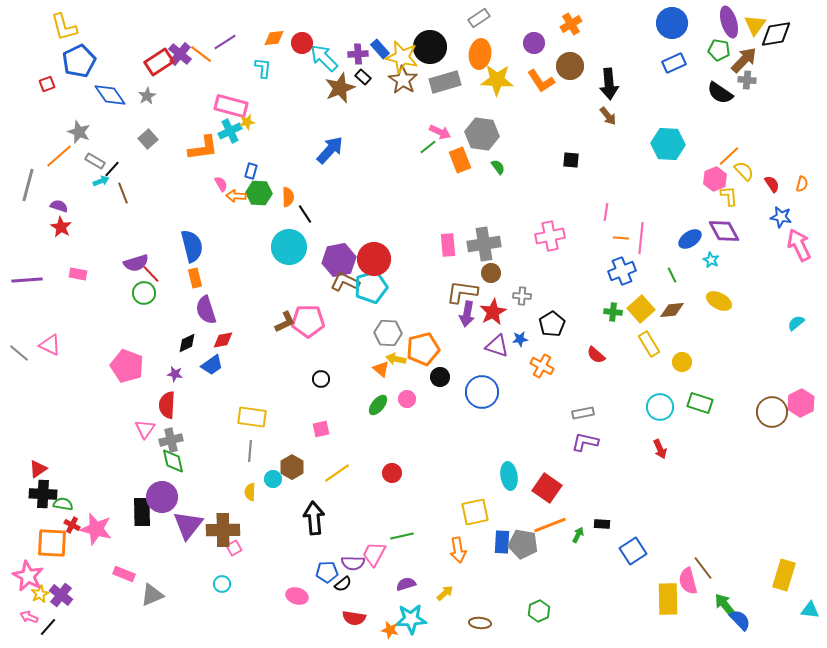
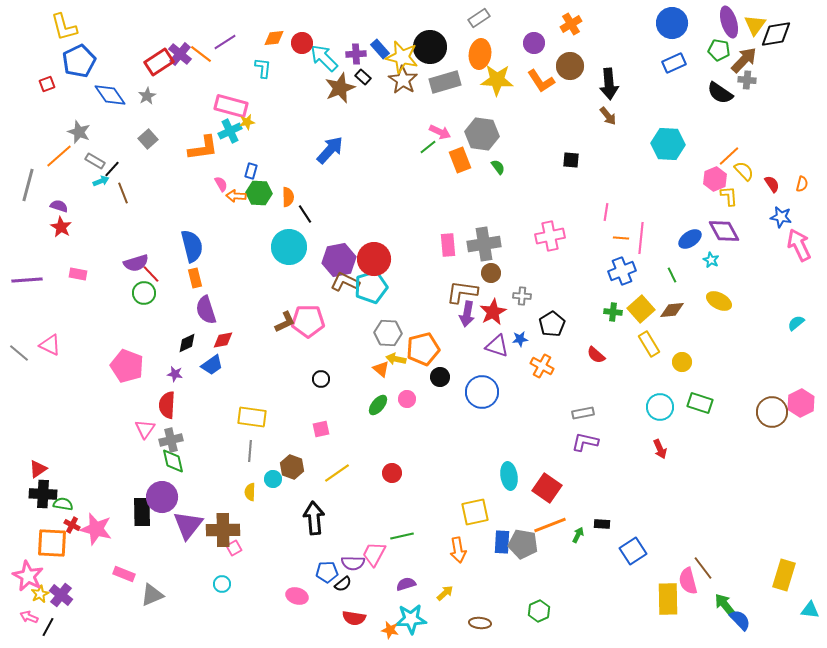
purple cross at (358, 54): moved 2 px left
brown hexagon at (292, 467): rotated 10 degrees counterclockwise
black line at (48, 627): rotated 12 degrees counterclockwise
